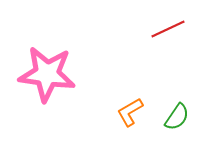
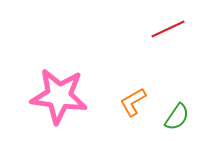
pink star: moved 12 px right, 22 px down
orange L-shape: moved 3 px right, 10 px up
